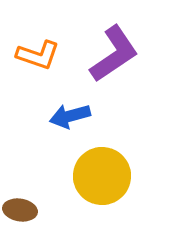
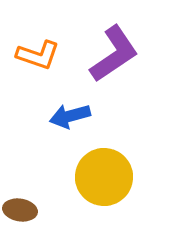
yellow circle: moved 2 px right, 1 px down
